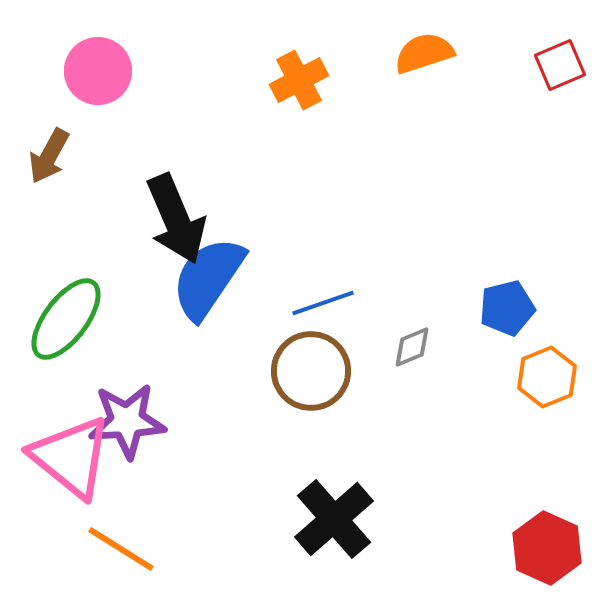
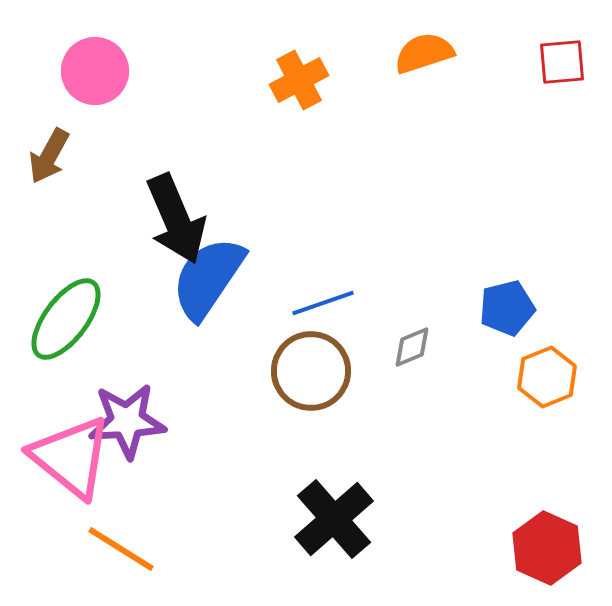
red square: moved 2 px right, 3 px up; rotated 18 degrees clockwise
pink circle: moved 3 px left
